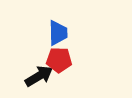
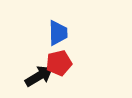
red pentagon: moved 3 px down; rotated 15 degrees counterclockwise
